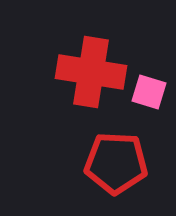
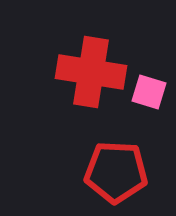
red pentagon: moved 9 px down
